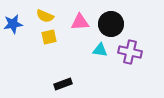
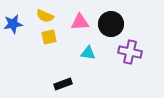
cyan triangle: moved 12 px left, 3 px down
